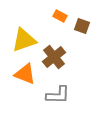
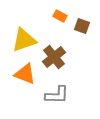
gray L-shape: moved 1 px left
